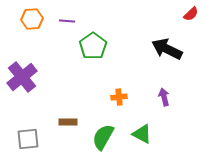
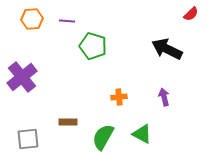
green pentagon: rotated 20 degrees counterclockwise
